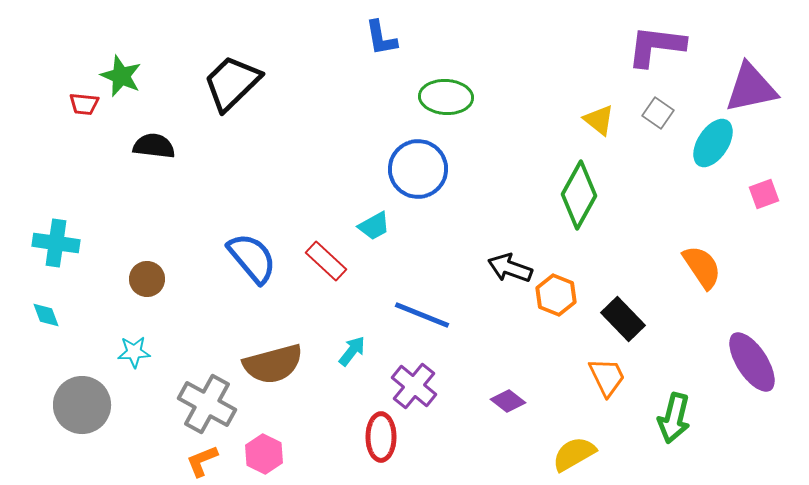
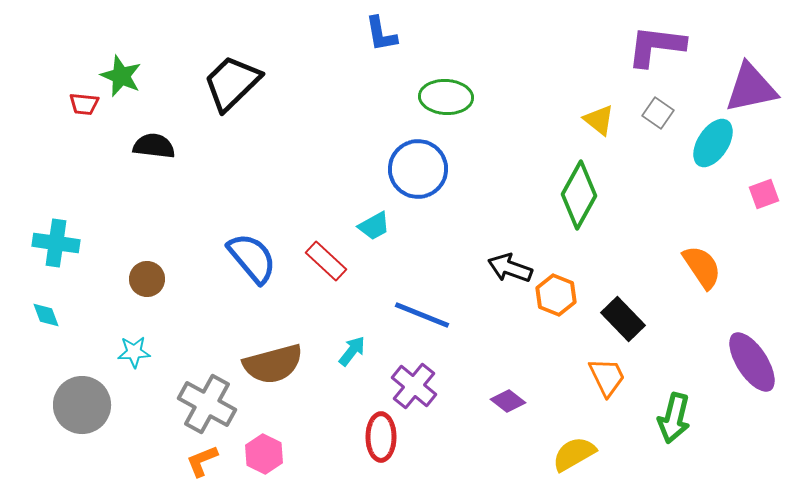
blue L-shape: moved 4 px up
